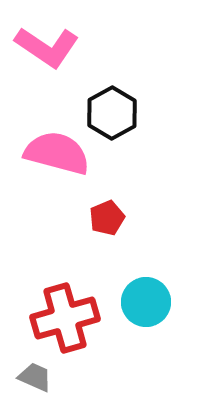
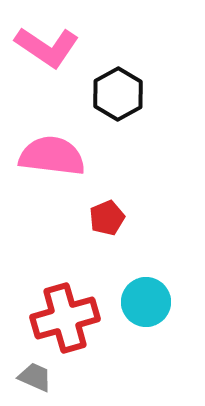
black hexagon: moved 6 px right, 19 px up
pink semicircle: moved 5 px left, 3 px down; rotated 8 degrees counterclockwise
